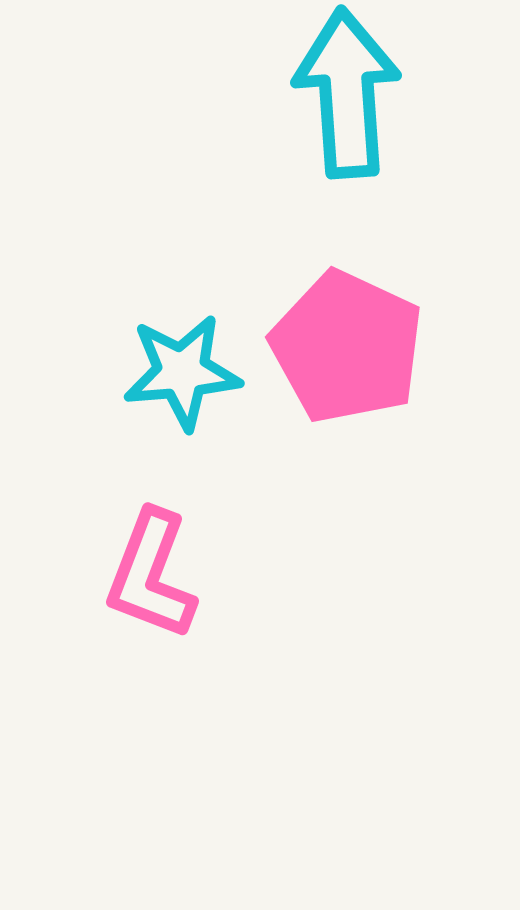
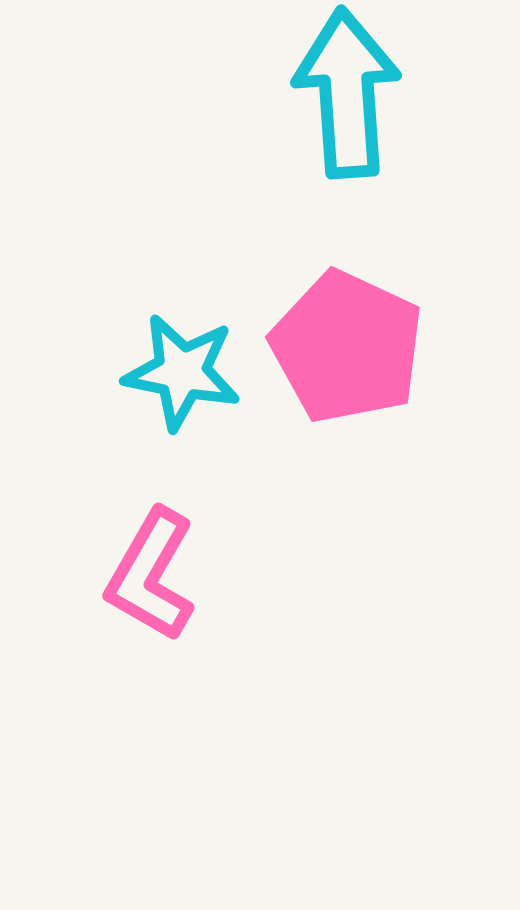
cyan star: rotated 16 degrees clockwise
pink L-shape: rotated 9 degrees clockwise
